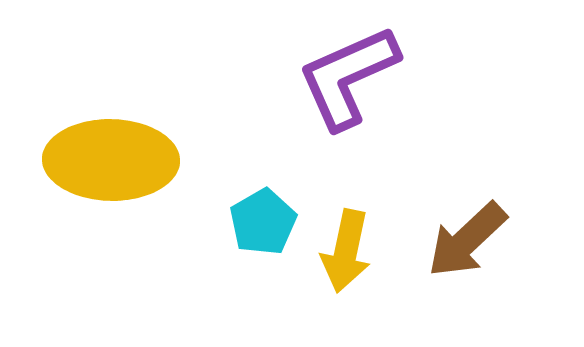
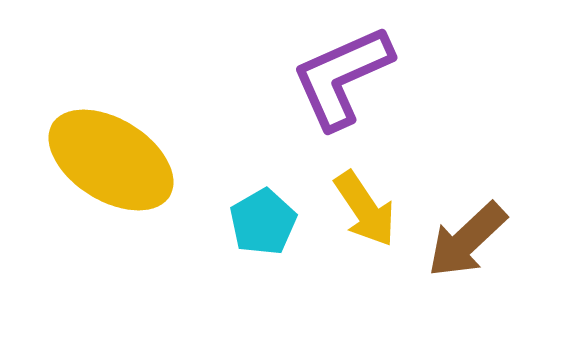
purple L-shape: moved 6 px left
yellow ellipse: rotated 31 degrees clockwise
yellow arrow: moved 19 px right, 42 px up; rotated 46 degrees counterclockwise
